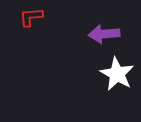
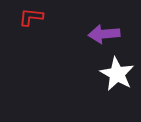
red L-shape: rotated 10 degrees clockwise
